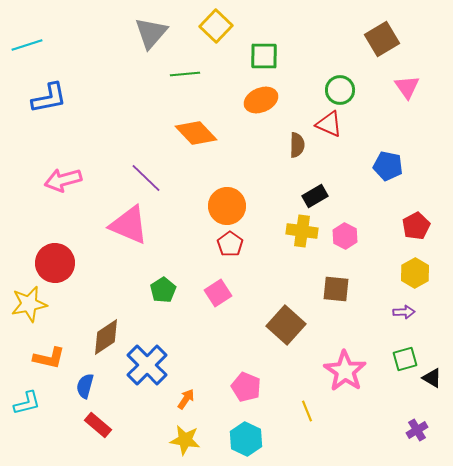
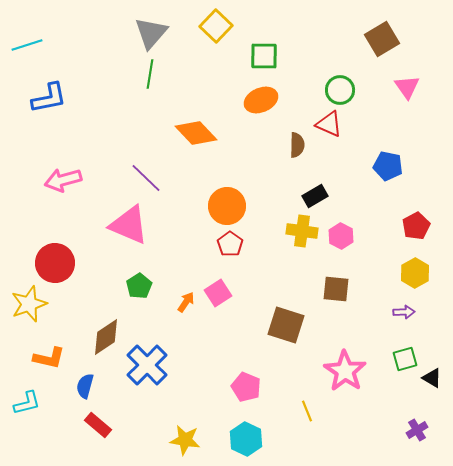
green line at (185, 74): moved 35 px left; rotated 76 degrees counterclockwise
pink hexagon at (345, 236): moved 4 px left
green pentagon at (163, 290): moved 24 px left, 4 px up
yellow star at (29, 304): rotated 9 degrees counterclockwise
brown square at (286, 325): rotated 24 degrees counterclockwise
orange arrow at (186, 399): moved 97 px up
